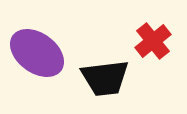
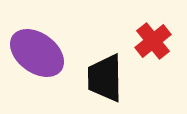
black trapezoid: rotated 96 degrees clockwise
